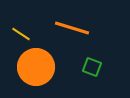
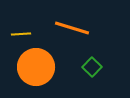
yellow line: rotated 36 degrees counterclockwise
green square: rotated 24 degrees clockwise
